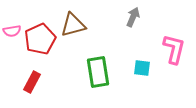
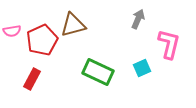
gray arrow: moved 5 px right, 2 px down
red pentagon: moved 2 px right, 1 px down
pink L-shape: moved 5 px left, 5 px up
cyan square: rotated 30 degrees counterclockwise
green rectangle: rotated 56 degrees counterclockwise
red rectangle: moved 3 px up
